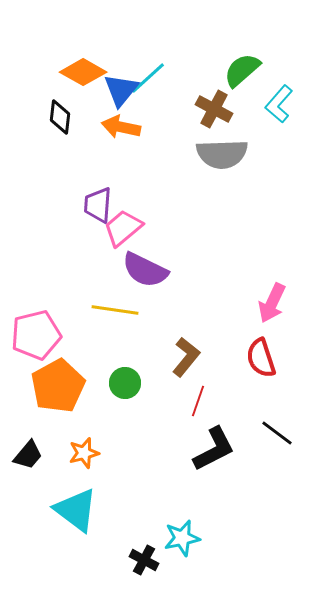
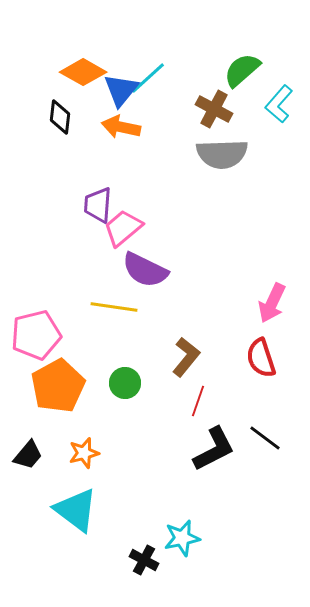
yellow line: moved 1 px left, 3 px up
black line: moved 12 px left, 5 px down
